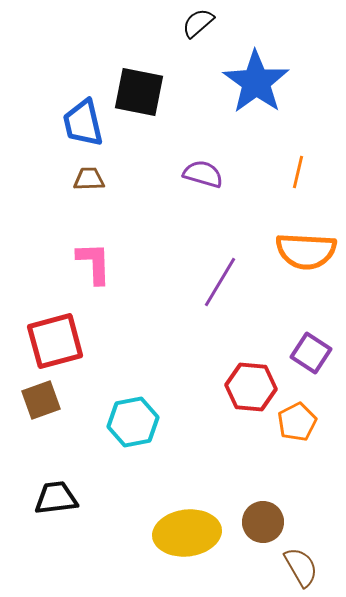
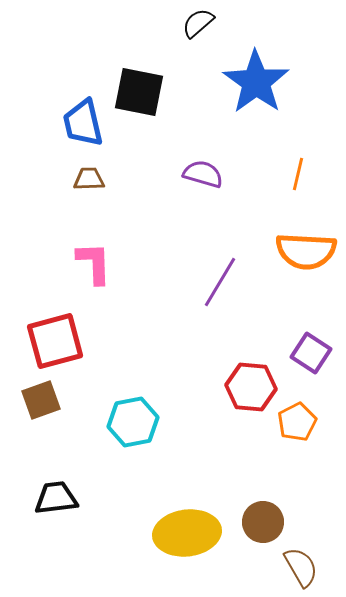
orange line: moved 2 px down
